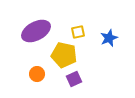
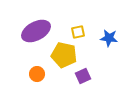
blue star: rotated 30 degrees clockwise
purple square: moved 9 px right, 3 px up
